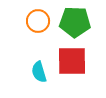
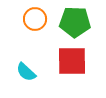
orange circle: moved 3 px left, 2 px up
cyan semicircle: moved 13 px left; rotated 30 degrees counterclockwise
